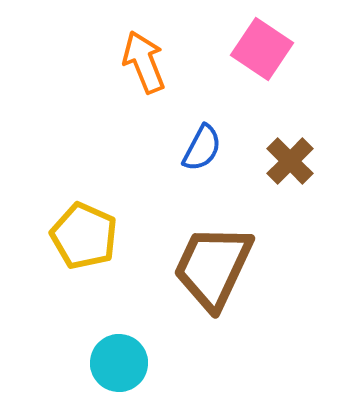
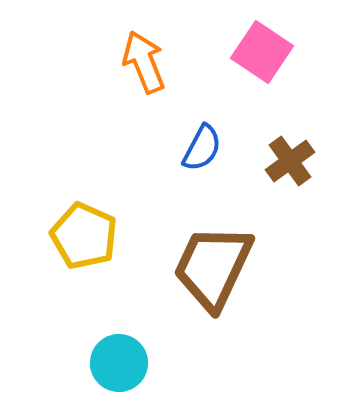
pink square: moved 3 px down
brown cross: rotated 9 degrees clockwise
